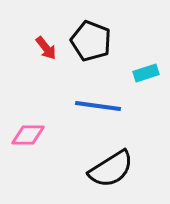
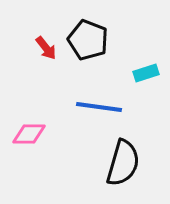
black pentagon: moved 3 px left, 1 px up
blue line: moved 1 px right, 1 px down
pink diamond: moved 1 px right, 1 px up
black semicircle: moved 12 px right, 6 px up; rotated 42 degrees counterclockwise
